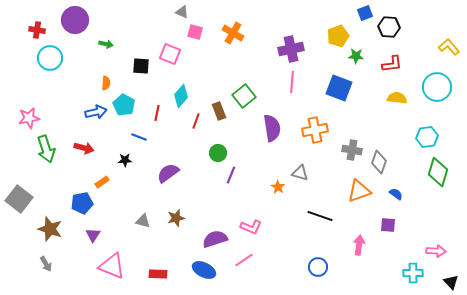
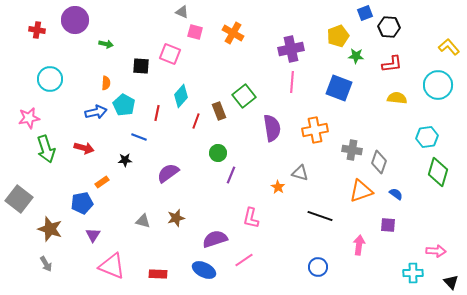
cyan circle at (50, 58): moved 21 px down
cyan circle at (437, 87): moved 1 px right, 2 px up
orange triangle at (359, 191): moved 2 px right
pink L-shape at (251, 227): moved 9 px up; rotated 80 degrees clockwise
